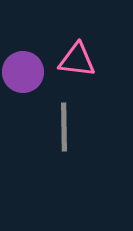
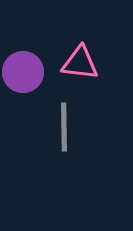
pink triangle: moved 3 px right, 3 px down
